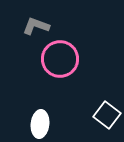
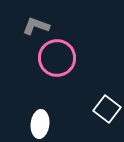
pink circle: moved 3 px left, 1 px up
white square: moved 6 px up
